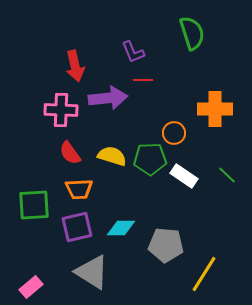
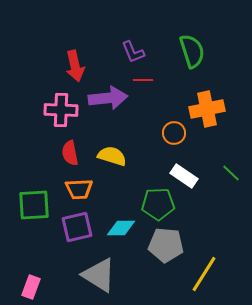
green semicircle: moved 18 px down
orange cross: moved 8 px left; rotated 12 degrees counterclockwise
red semicircle: rotated 25 degrees clockwise
green pentagon: moved 8 px right, 45 px down
green line: moved 4 px right, 2 px up
gray triangle: moved 7 px right, 3 px down
pink rectangle: rotated 30 degrees counterclockwise
